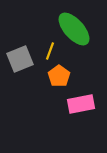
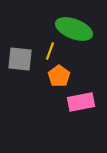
green ellipse: rotated 27 degrees counterclockwise
gray square: rotated 28 degrees clockwise
pink rectangle: moved 2 px up
